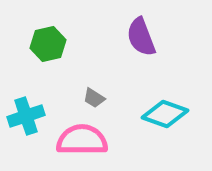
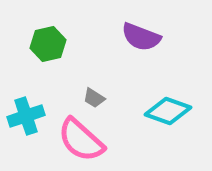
purple semicircle: rotated 48 degrees counterclockwise
cyan diamond: moved 3 px right, 3 px up
pink semicircle: moved 1 px left; rotated 138 degrees counterclockwise
